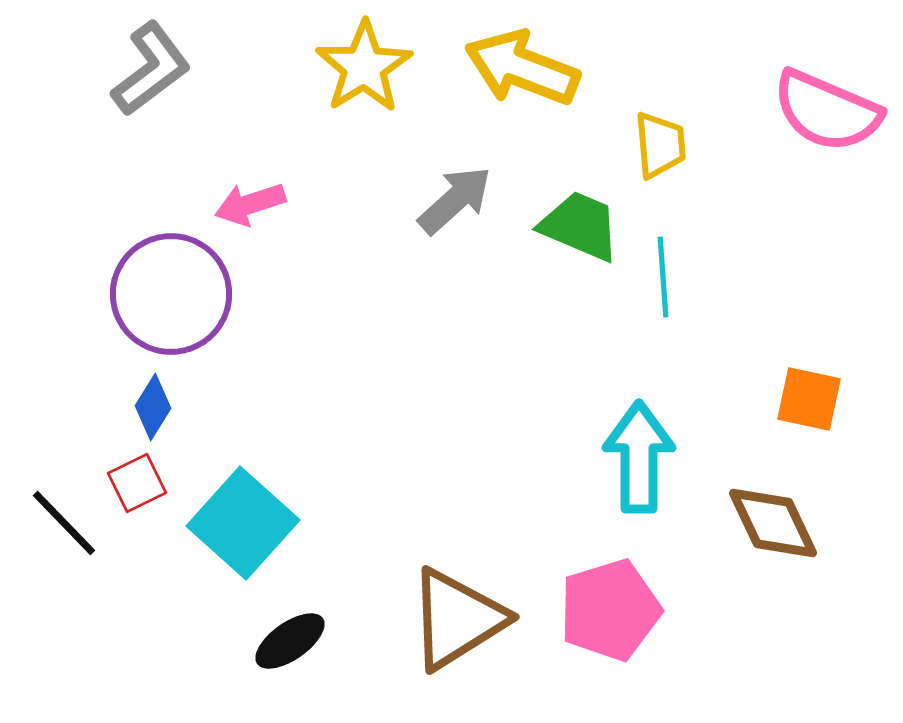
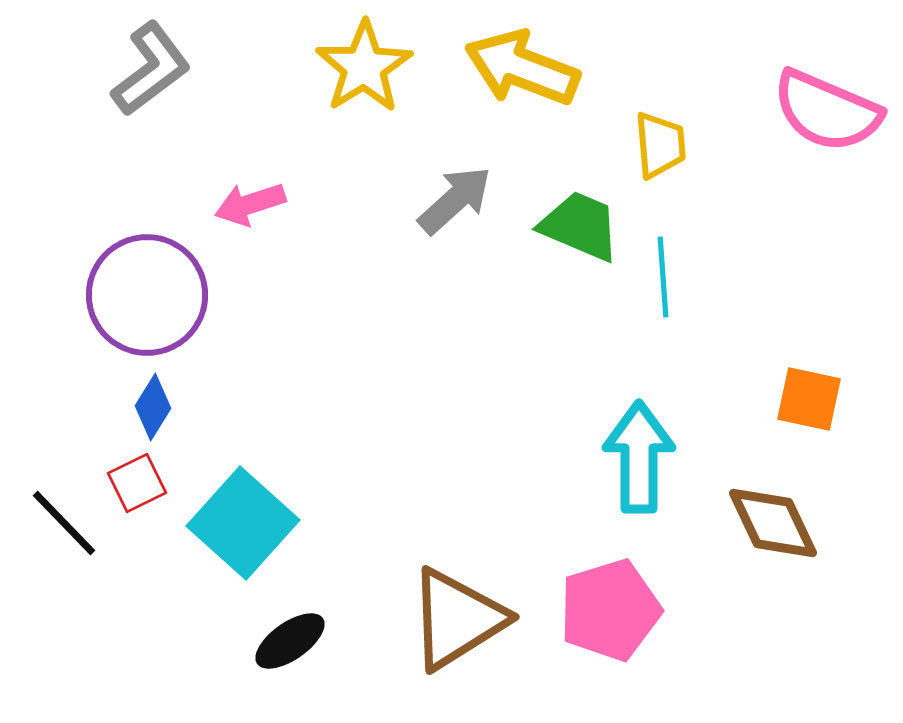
purple circle: moved 24 px left, 1 px down
